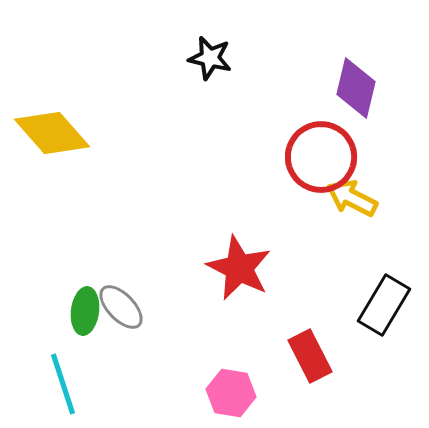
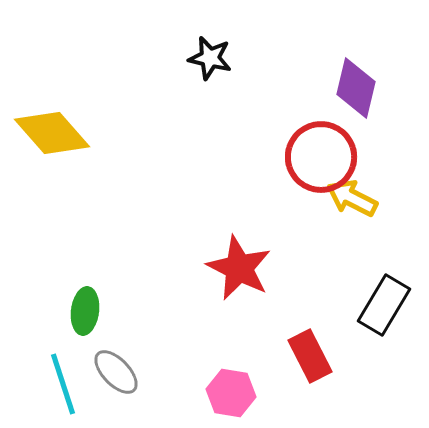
gray ellipse: moved 5 px left, 65 px down
